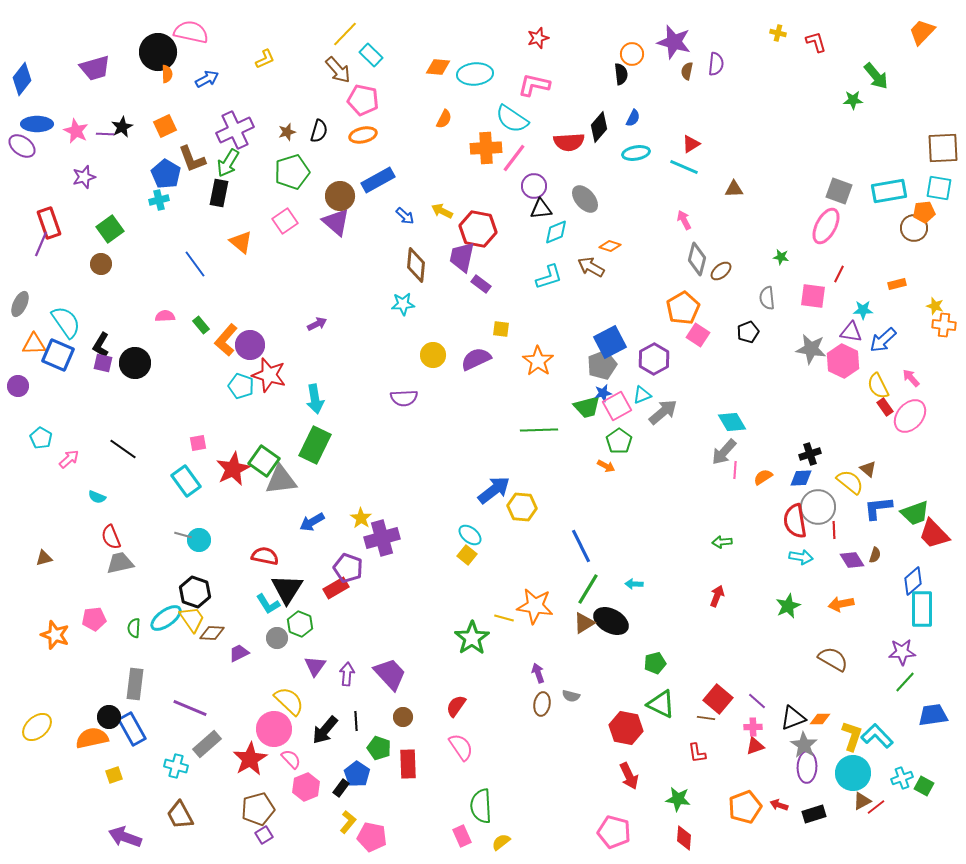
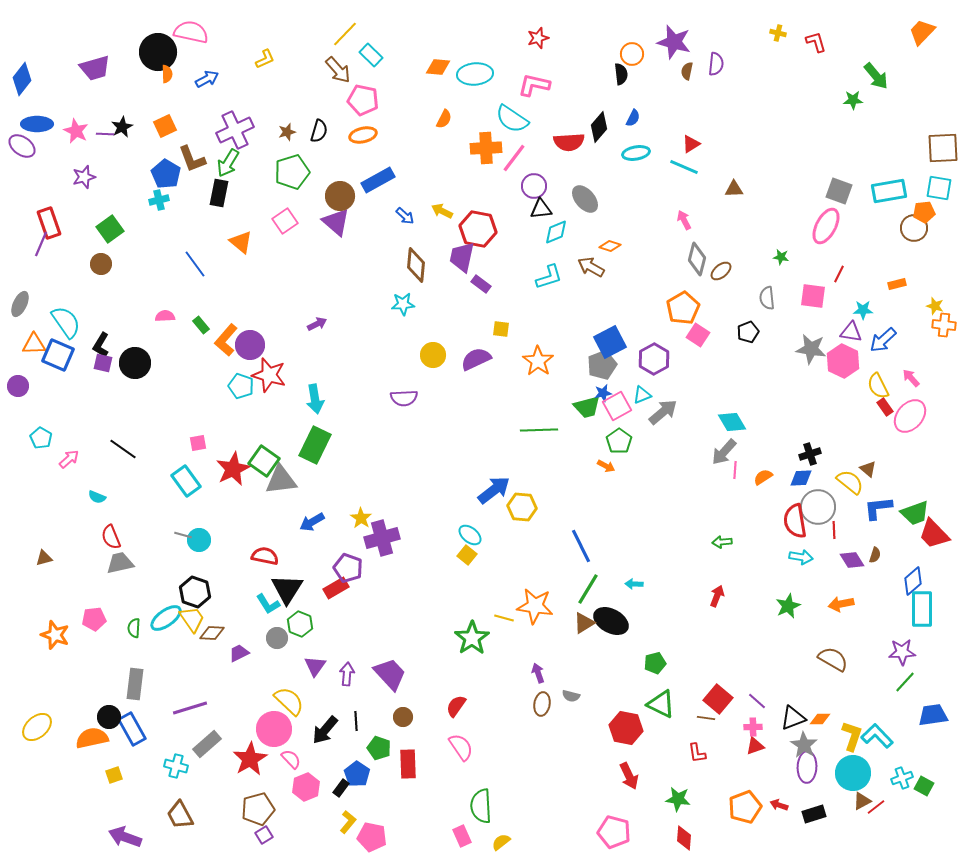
purple line at (190, 708): rotated 40 degrees counterclockwise
